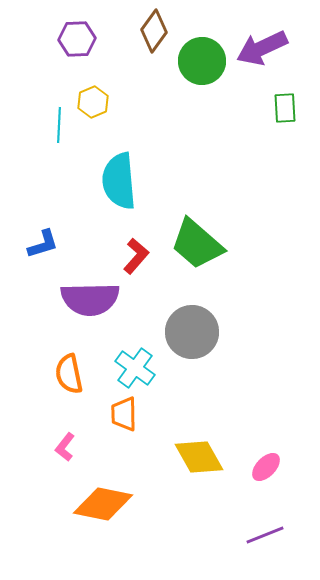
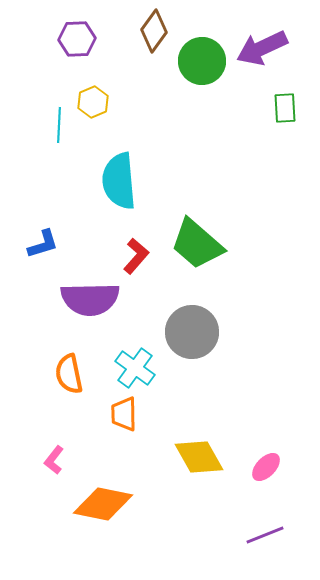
pink L-shape: moved 11 px left, 13 px down
